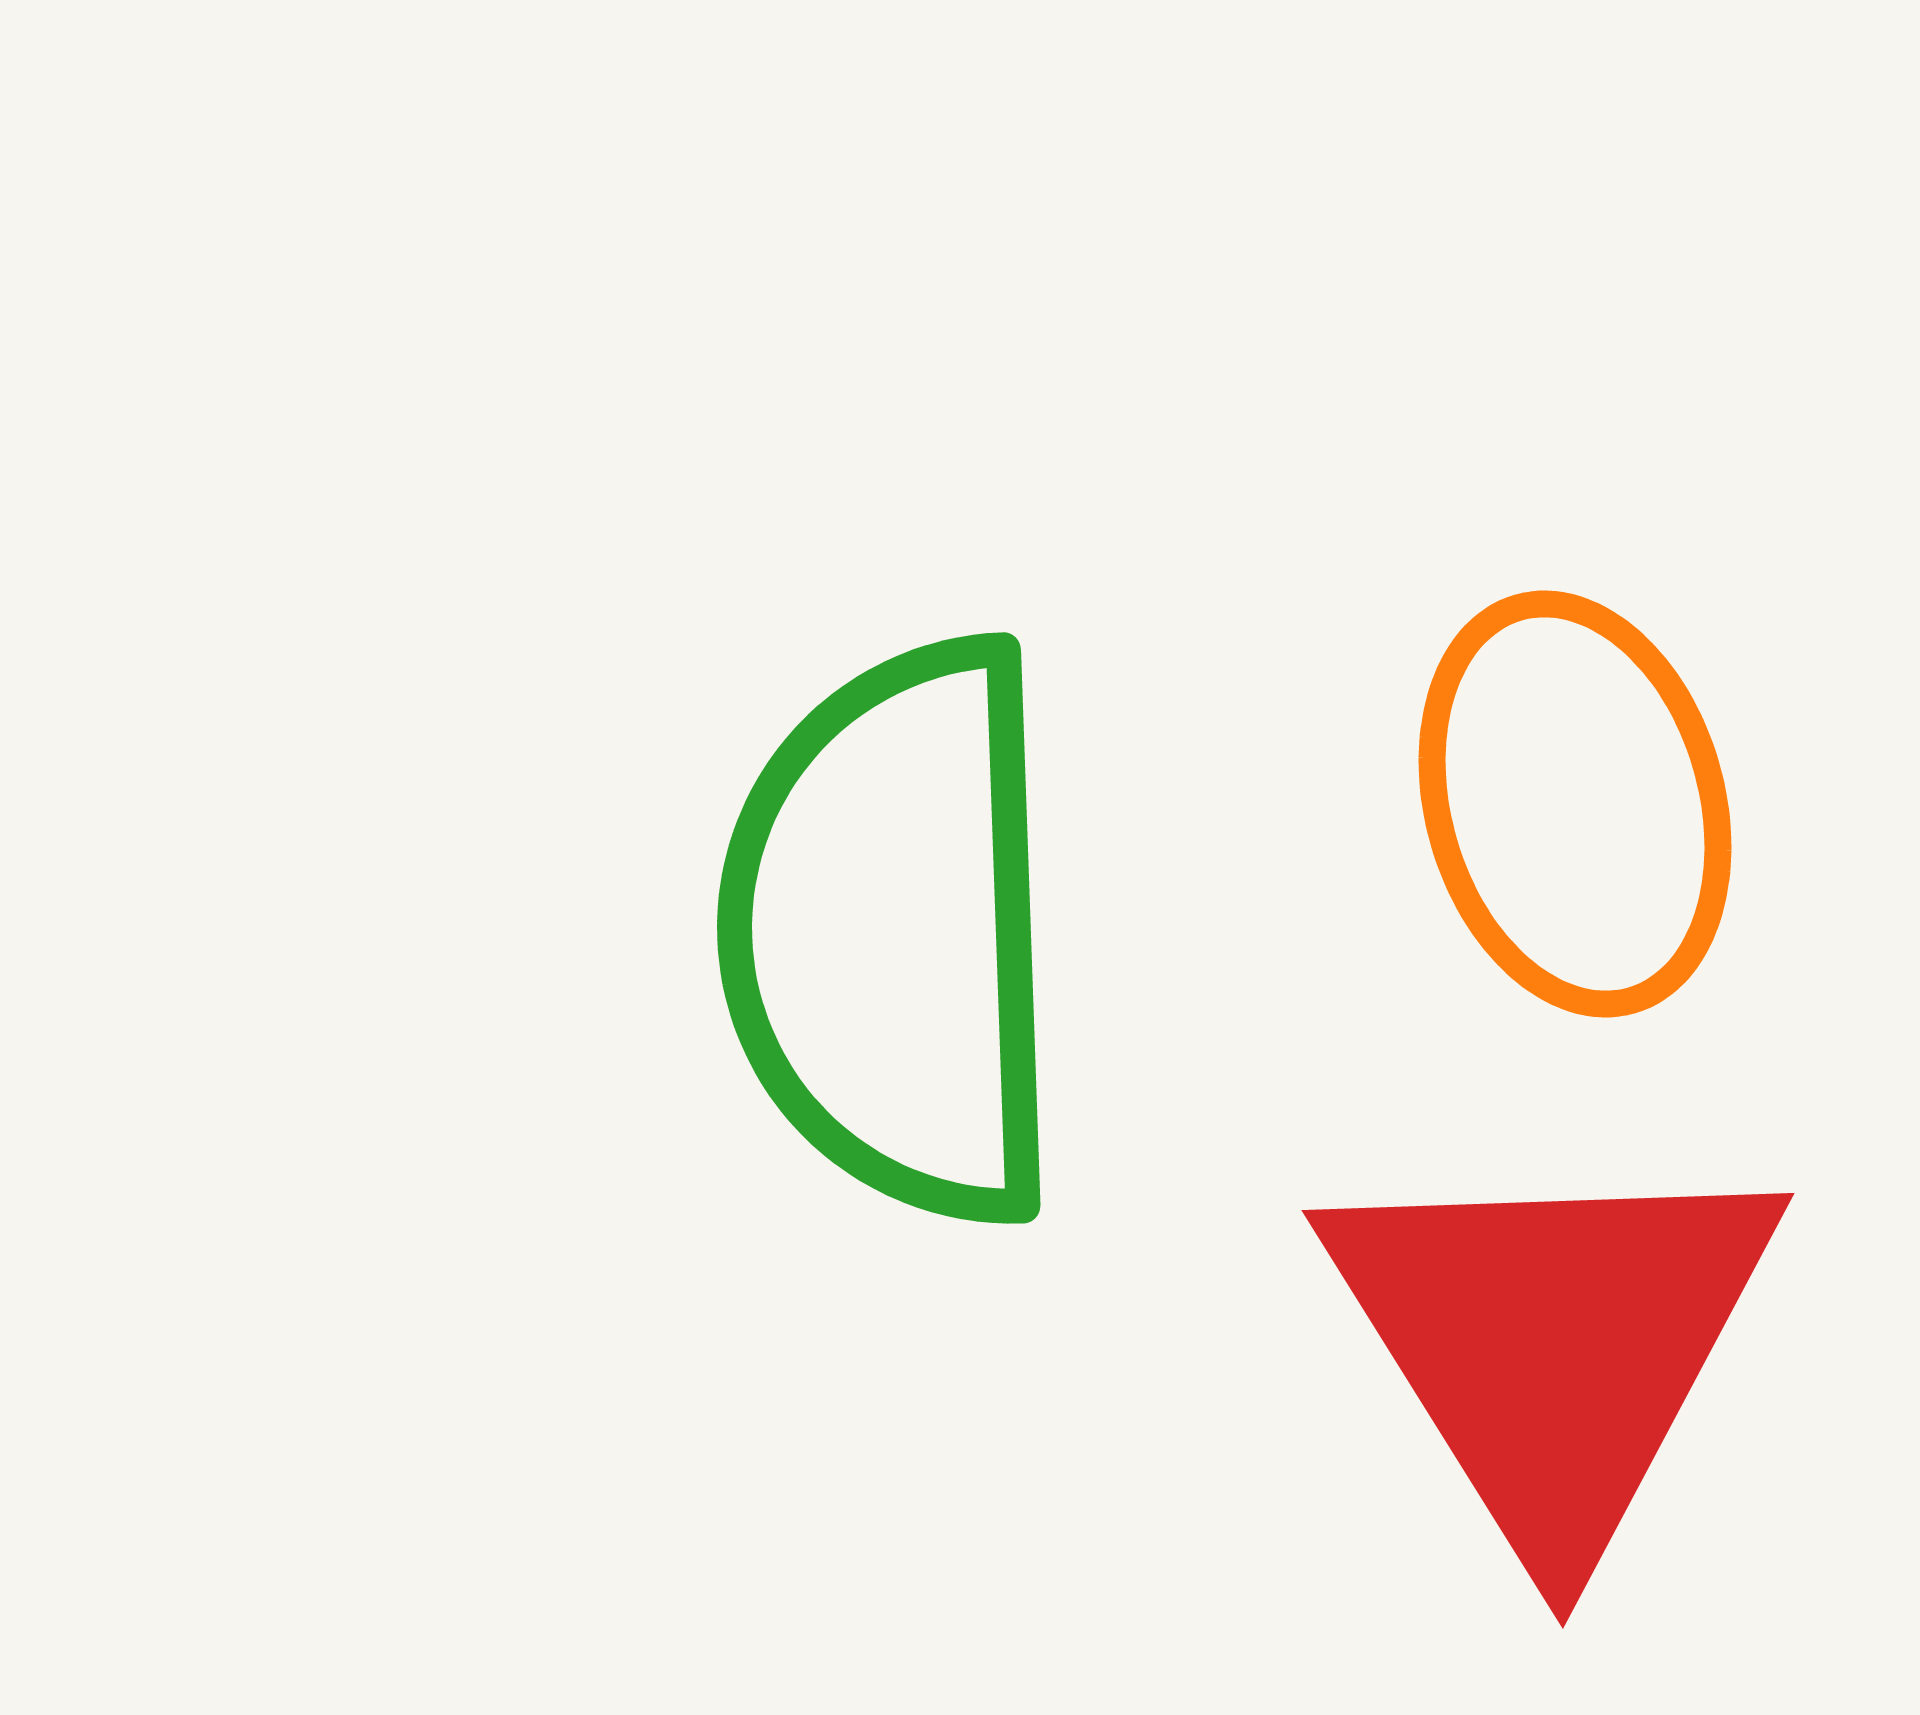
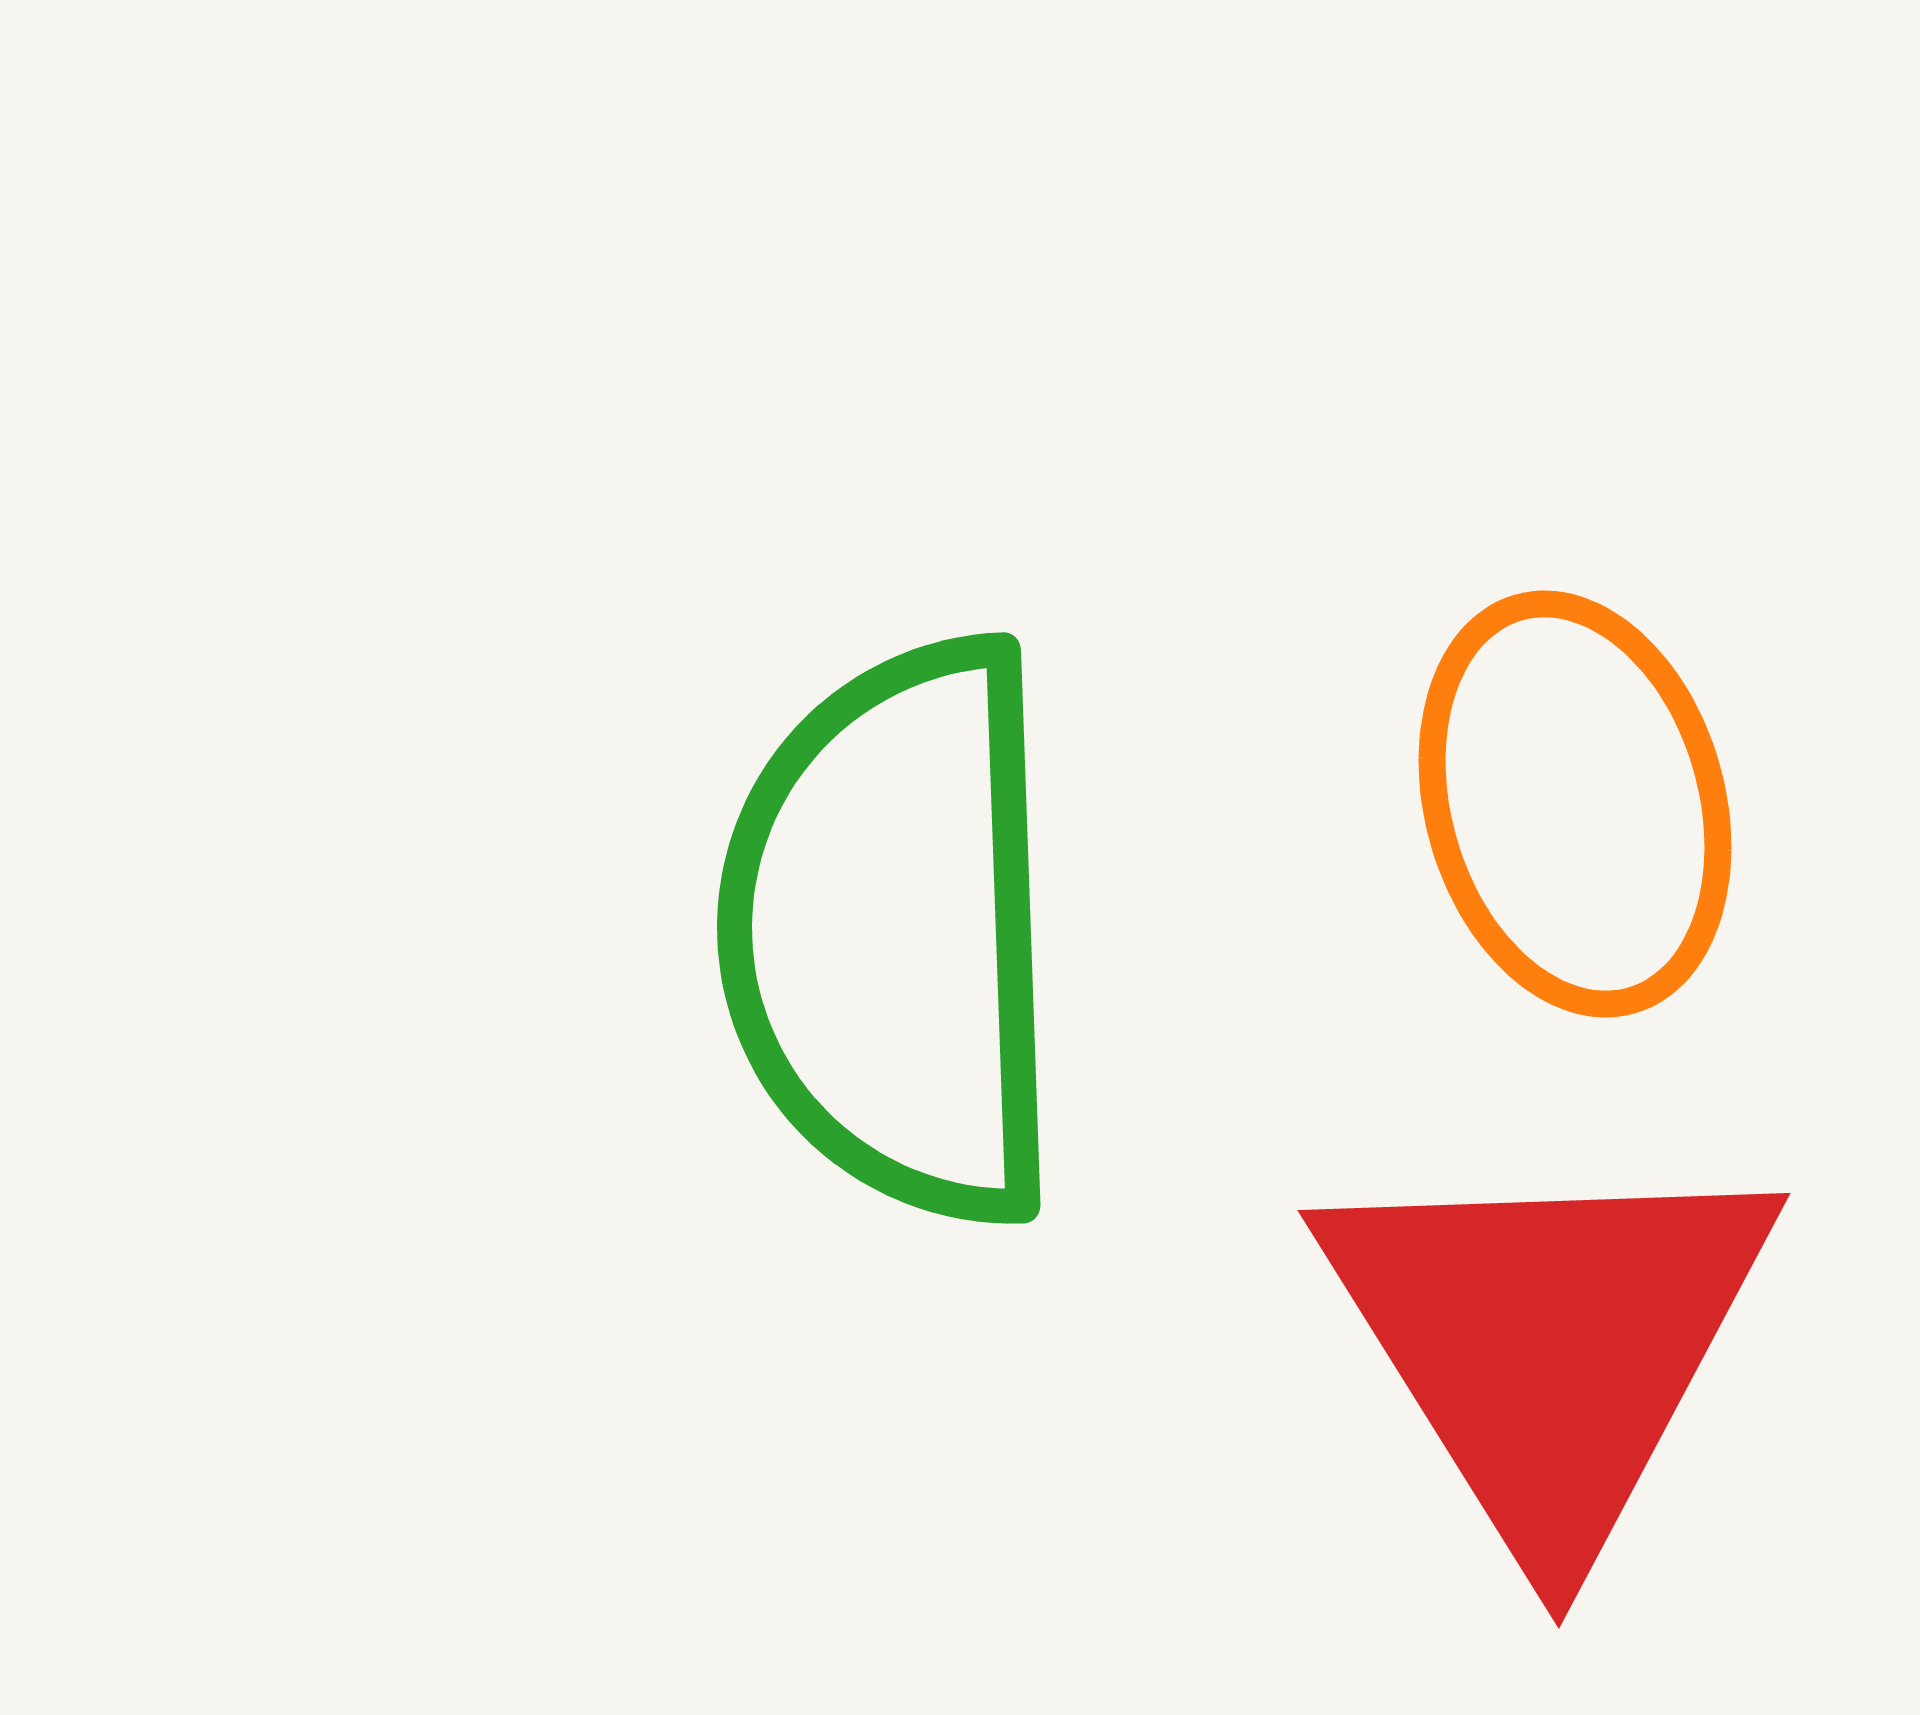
red triangle: moved 4 px left
